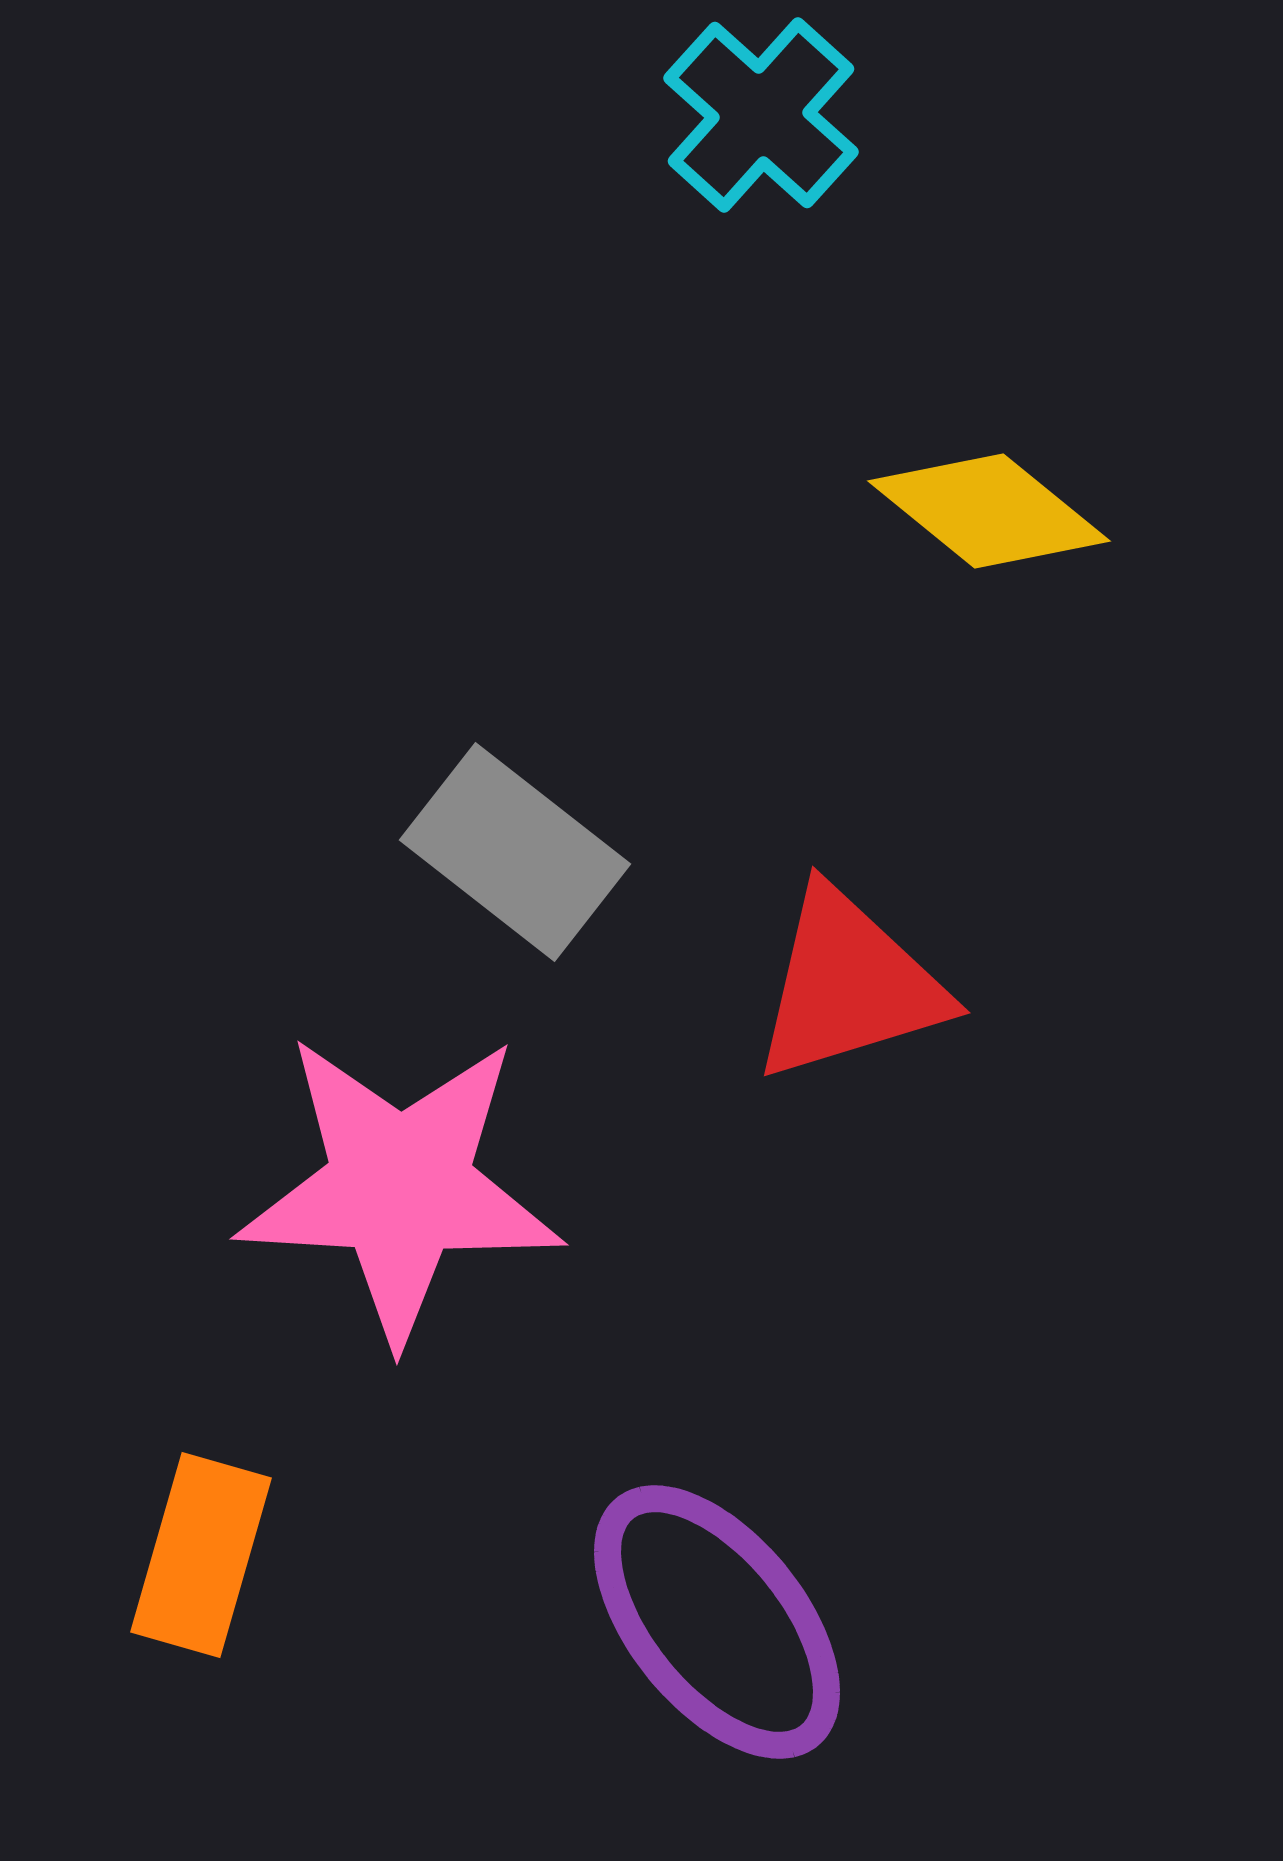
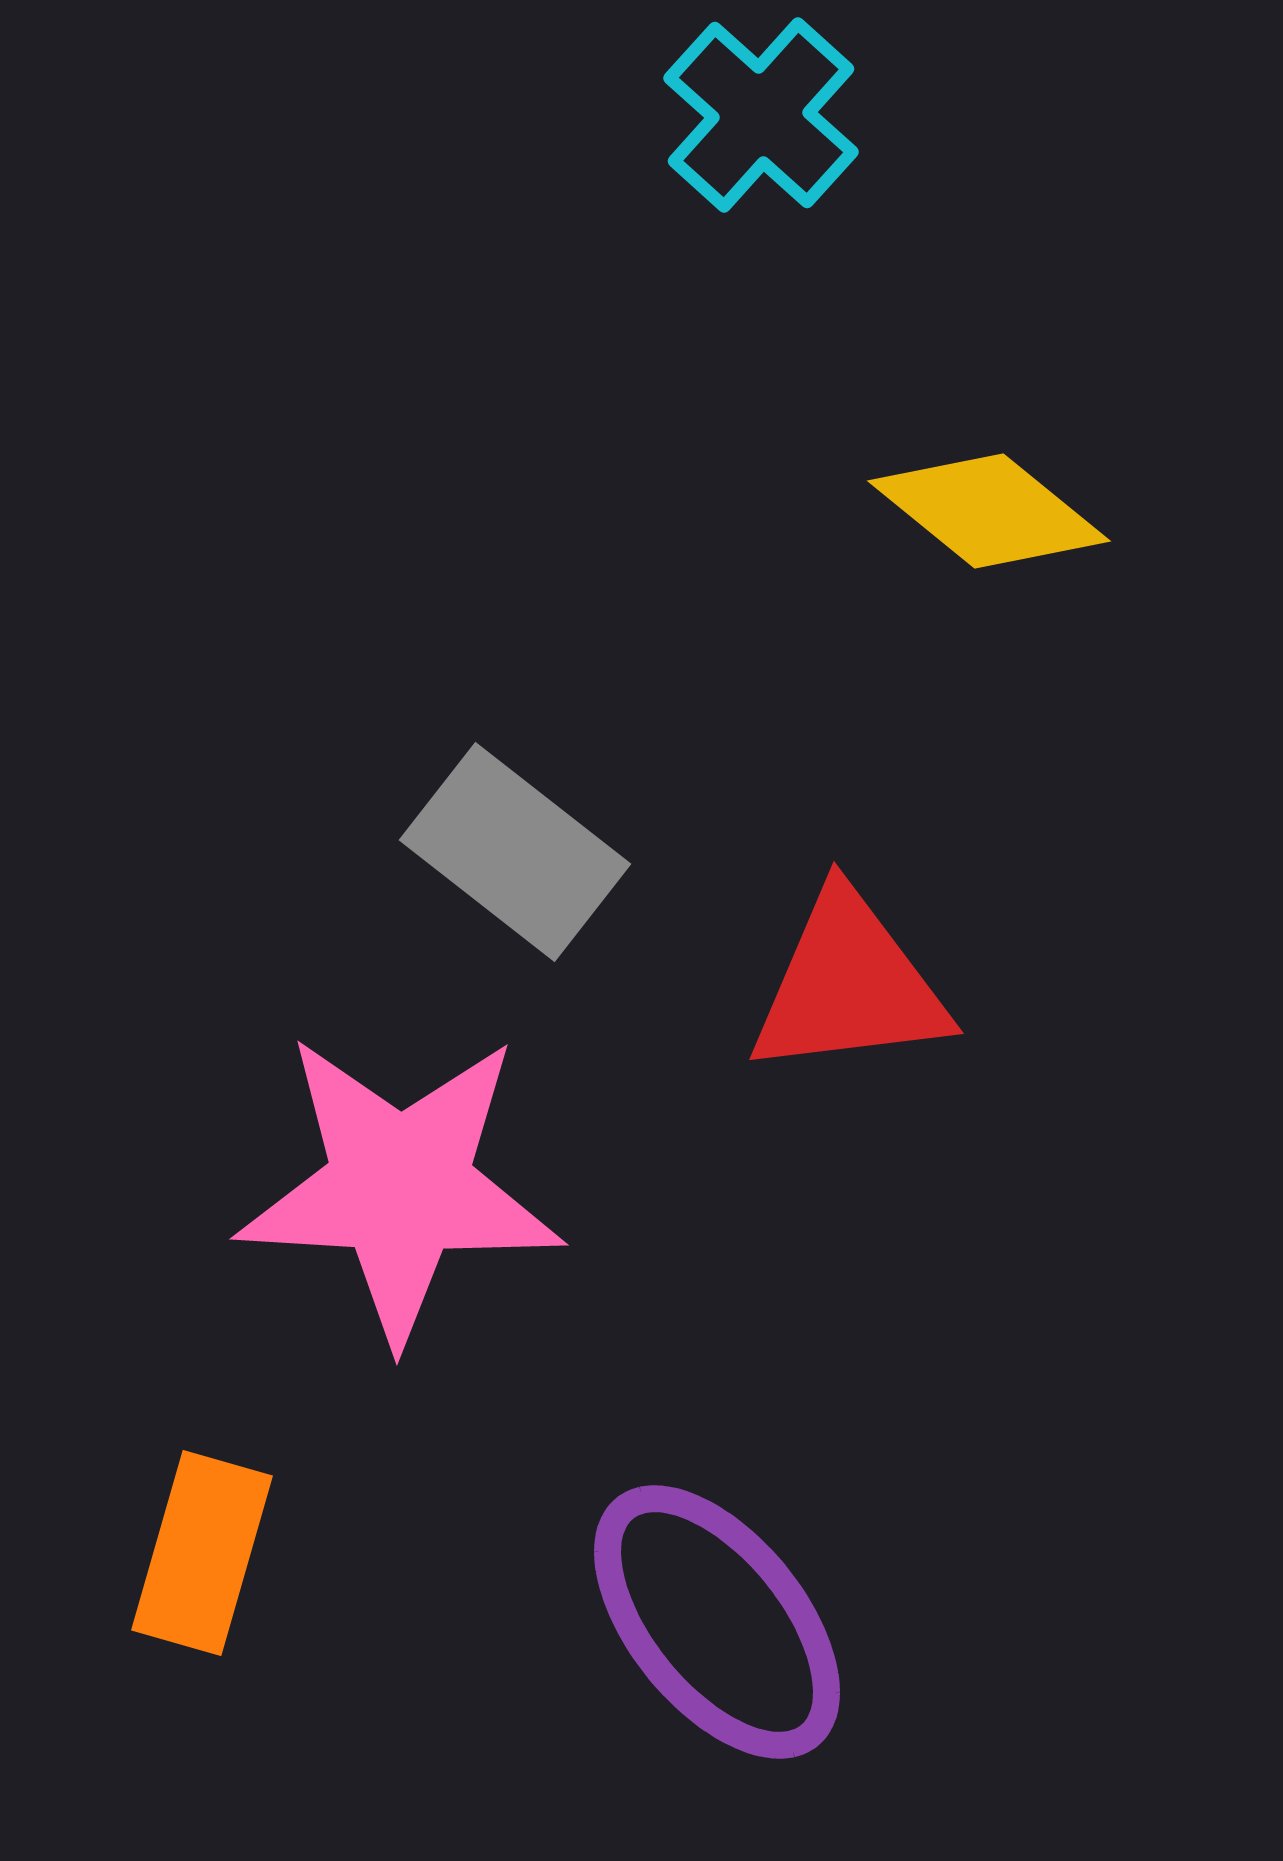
red triangle: rotated 10 degrees clockwise
orange rectangle: moved 1 px right, 2 px up
